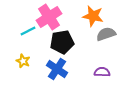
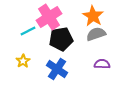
orange star: rotated 20 degrees clockwise
gray semicircle: moved 10 px left
black pentagon: moved 1 px left, 3 px up
yellow star: rotated 16 degrees clockwise
purple semicircle: moved 8 px up
